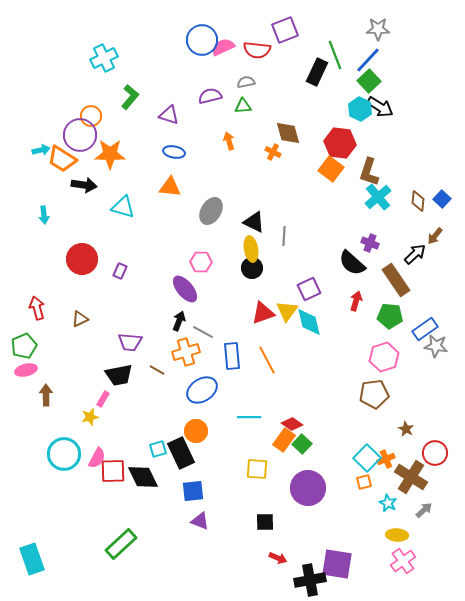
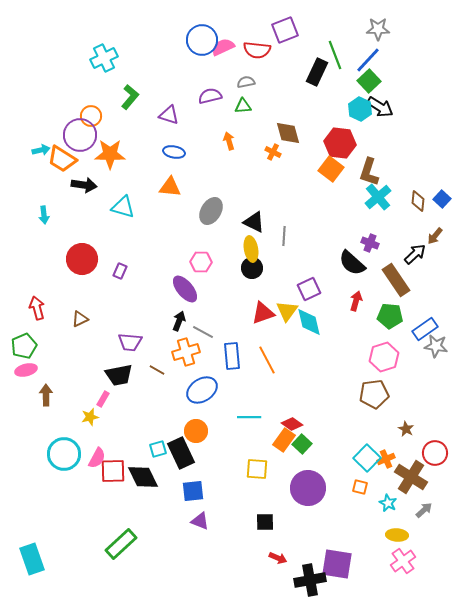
orange square at (364, 482): moved 4 px left, 5 px down; rotated 28 degrees clockwise
